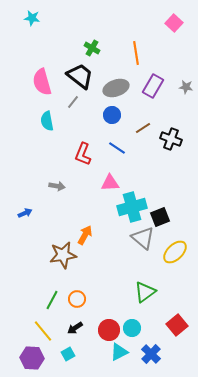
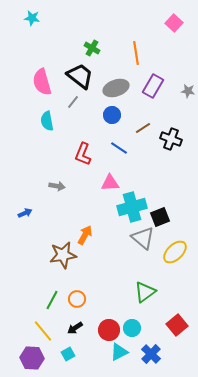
gray star: moved 2 px right, 4 px down
blue line: moved 2 px right
